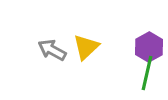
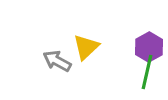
gray arrow: moved 5 px right, 11 px down
green line: moved 1 px up
